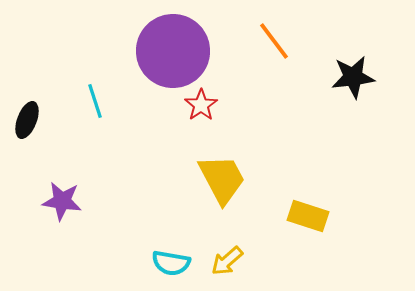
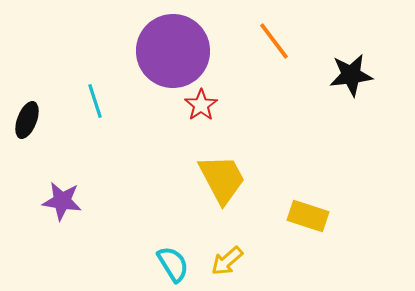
black star: moved 2 px left, 2 px up
cyan semicircle: moved 2 px right, 1 px down; rotated 132 degrees counterclockwise
